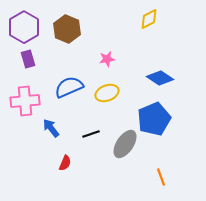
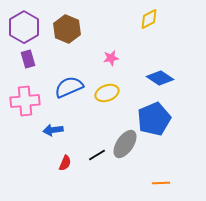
pink star: moved 4 px right, 1 px up
blue arrow: moved 2 px right, 2 px down; rotated 60 degrees counterclockwise
black line: moved 6 px right, 21 px down; rotated 12 degrees counterclockwise
orange line: moved 6 px down; rotated 72 degrees counterclockwise
